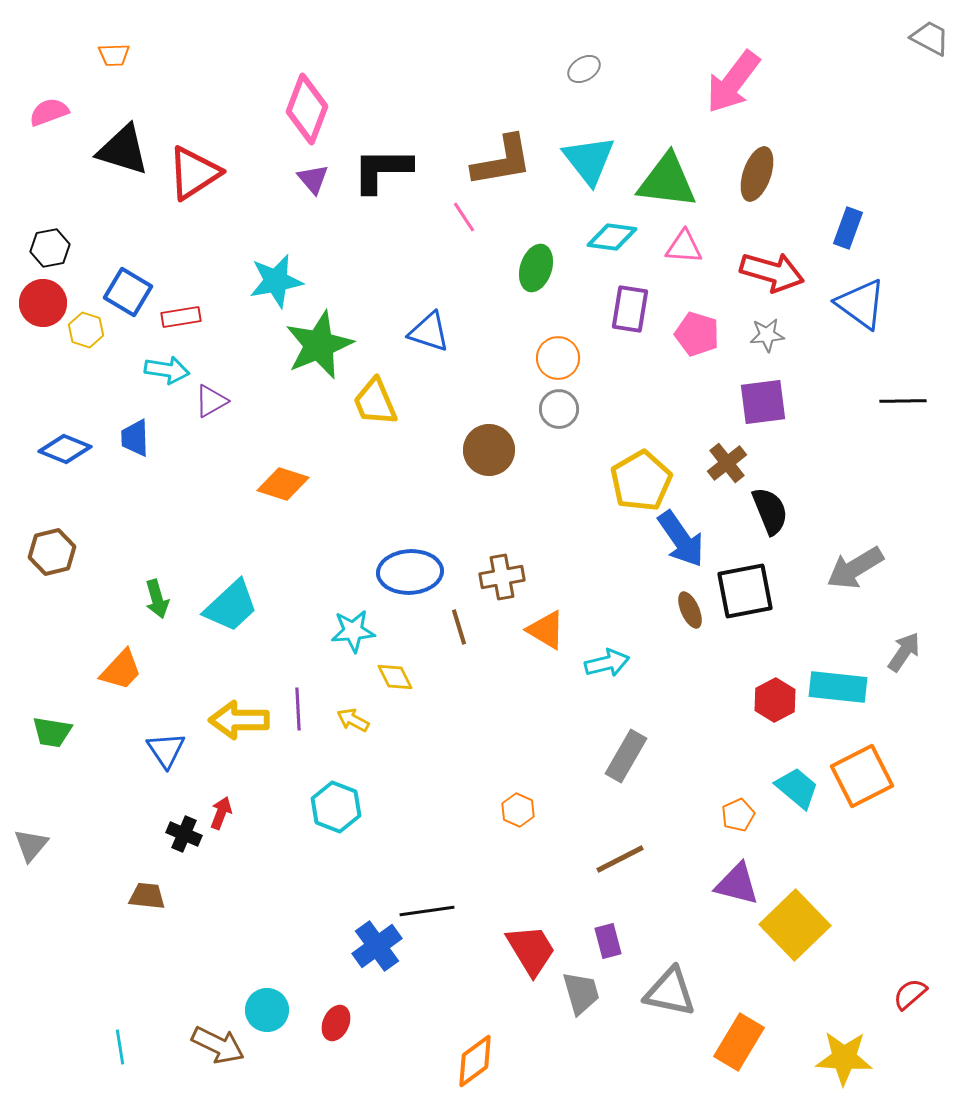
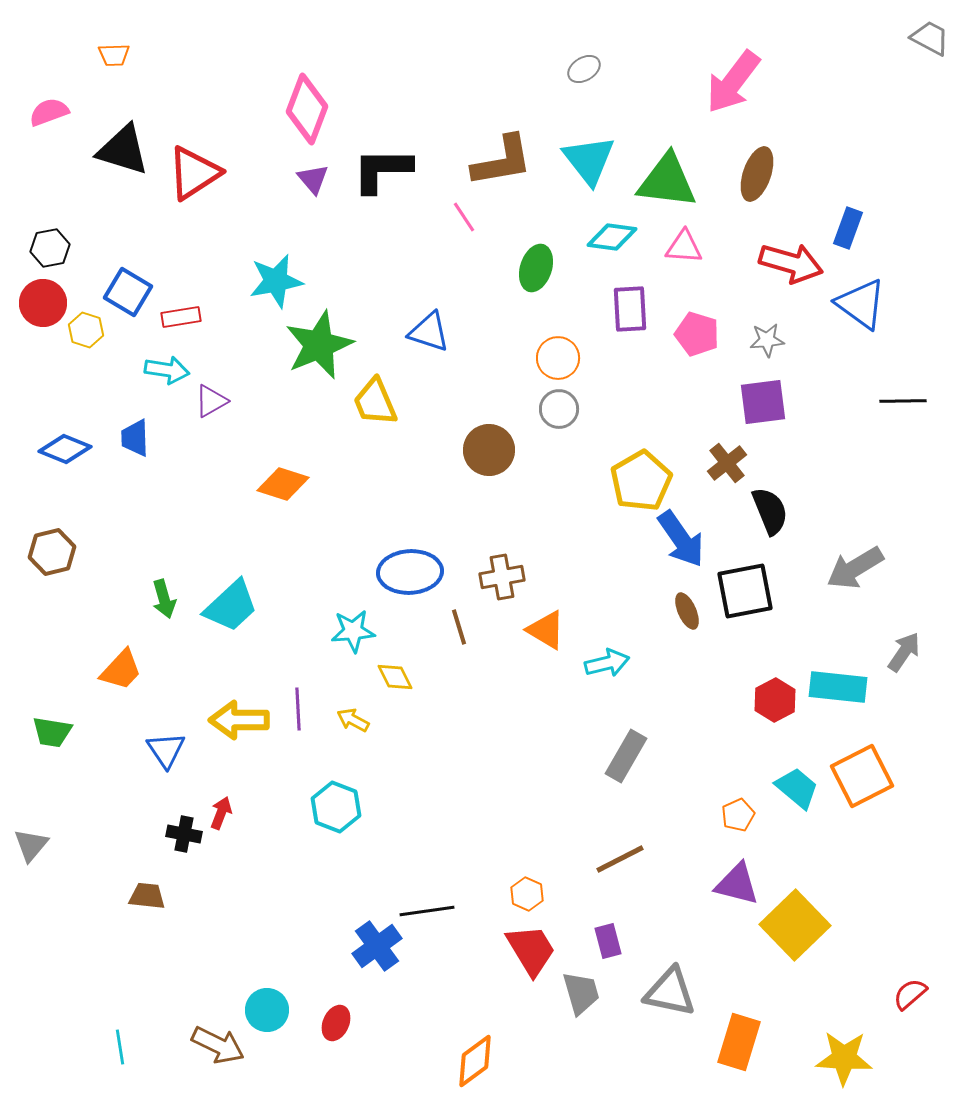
red arrow at (772, 272): moved 19 px right, 9 px up
purple rectangle at (630, 309): rotated 12 degrees counterclockwise
gray star at (767, 335): moved 5 px down
green arrow at (157, 599): moved 7 px right
brown ellipse at (690, 610): moved 3 px left, 1 px down
orange hexagon at (518, 810): moved 9 px right, 84 px down
black cross at (184, 834): rotated 12 degrees counterclockwise
orange rectangle at (739, 1042): rotated 14 degrees counterclockwise
